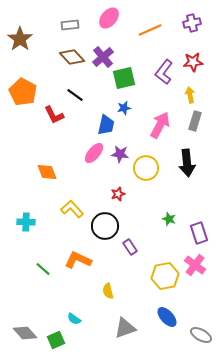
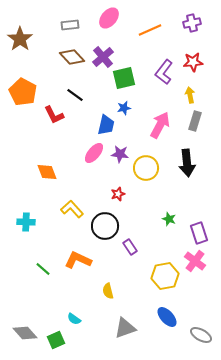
pink cross at (195, 265): moved 4 px up
